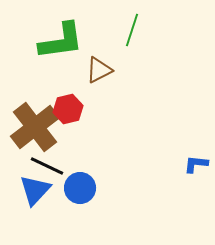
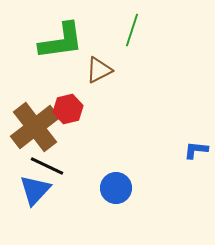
blue L-shape: moved 14 px up
blue circle: moved 36 px right
